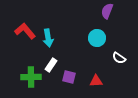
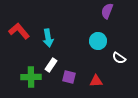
red L-shape: moved 6 px left
cyan circle: moved 1 px right, 3 px down
